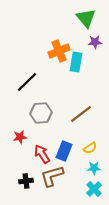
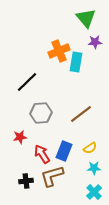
cyan cross: moved 3 px down
